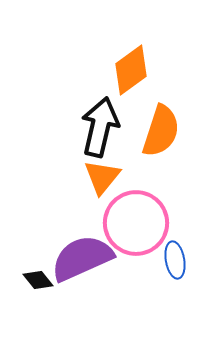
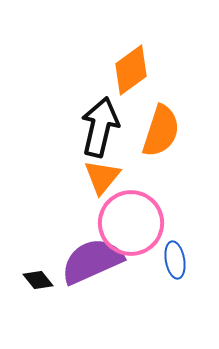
pink circle: moved 5 px left
purple semicircle: moved 10 px right, 3 px down
